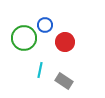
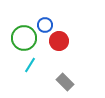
red circle: moved 6 px left, 1 px up
cyan line: moved 10 px left, 5 px up; rotated 21 degrees clockwise
gray rectangle: moved 1 px right, 1 px down; rotated 12 degrees clockwise
